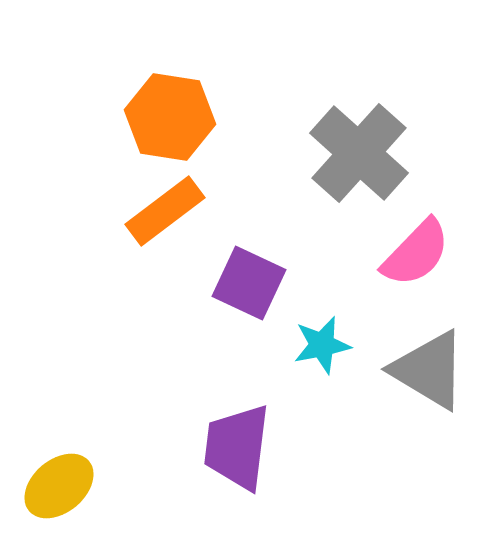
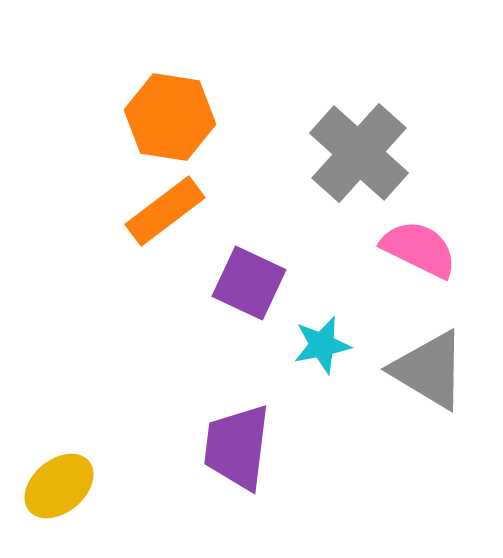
pink semicircle: moved 3 px right, 4 px up; rotated 108 degrees counterclockwise
